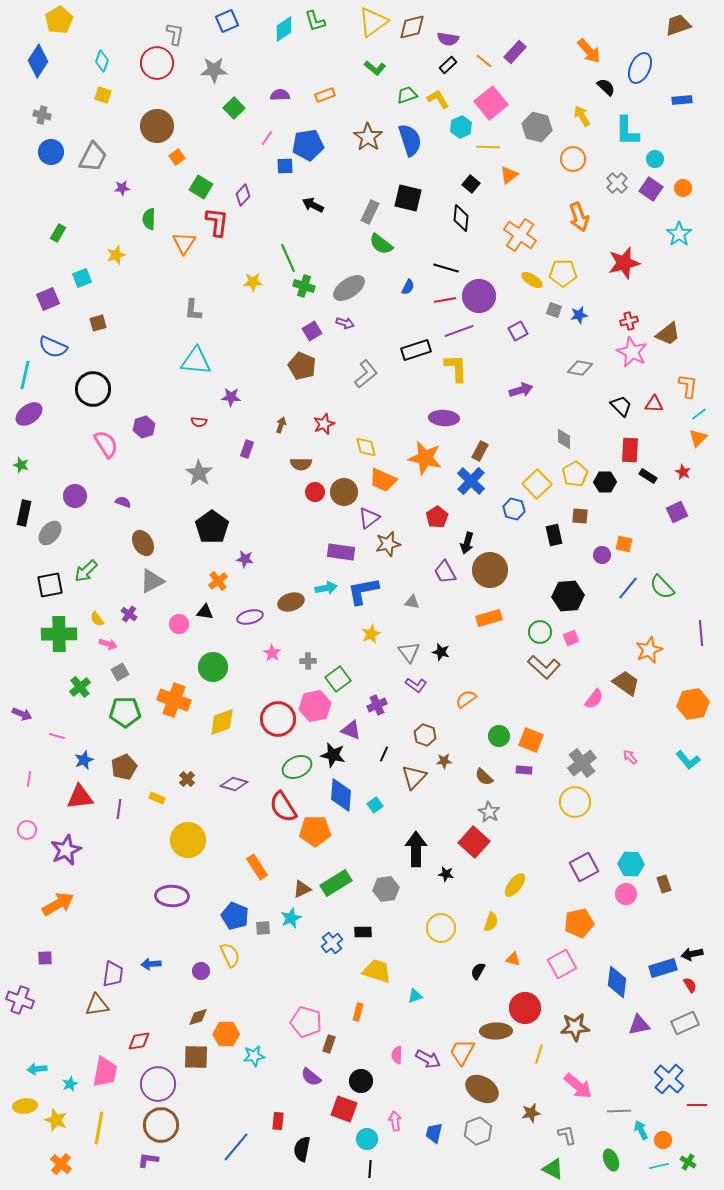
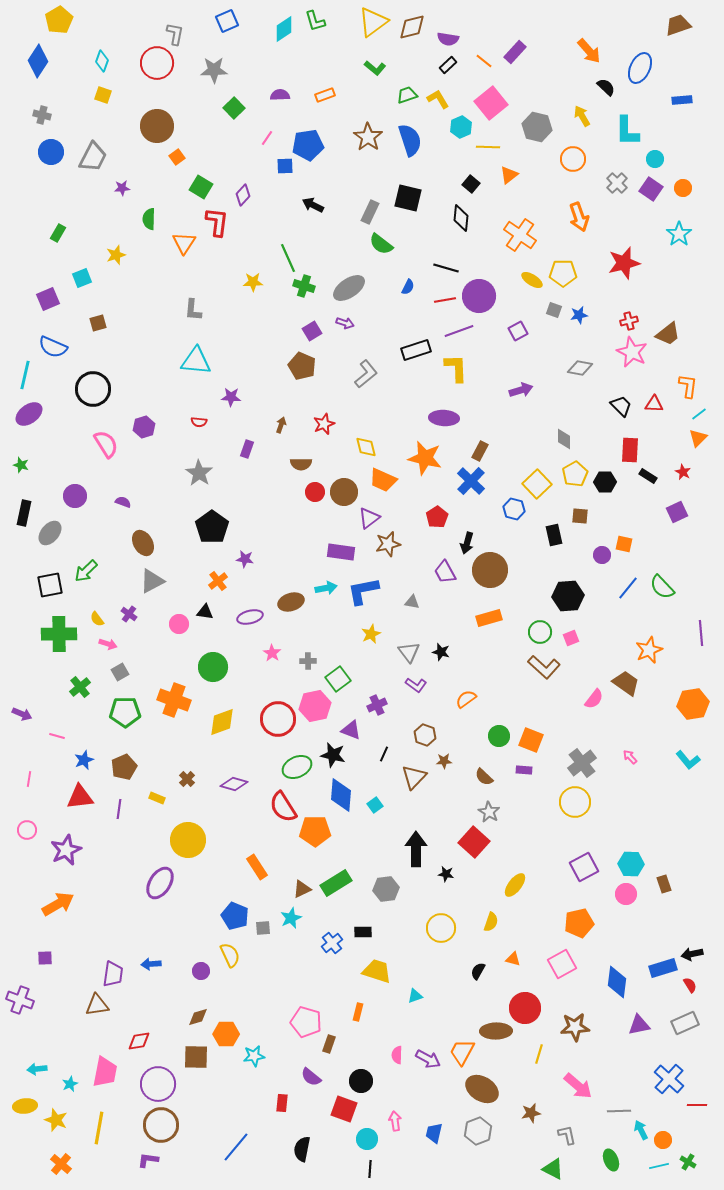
purple ellipse at (172, 896): moved 12 px left, 13 px up; rotated 60 degrees counterclockwise
red rectangle at (278, 1121): moved 4 px right, 18 px up
